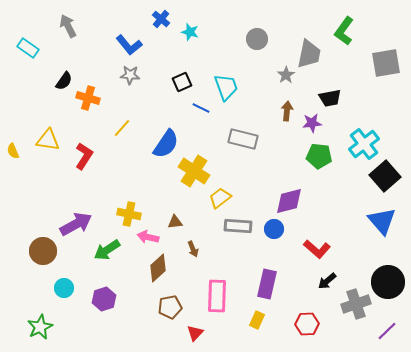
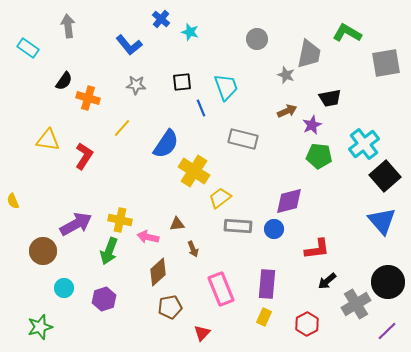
gray arrow at (68, 26): rotated 20 degrees clockwise
green L-shape at (344, 31): moved 3 px right, 2 px down; rotated 84 degrees clockwise
gray star at (130, 75): moved 6 px right, 10 px down
gray star at (286, 75): rotated 18 degrees counterclockwise
black square at (182, 82): rotated 18 degrees clockwise
blue line at (201, 108): rotated 42 degrees clockwise
brown arrow at (287, 111): rotated 60 degrees clockwise
purple star at (312, 123): moved 2 px down; rotated 18 degrees counterclockwise
yellow semicircle at (13, 151): moved 50 px down
yellow cross at (129, 214): moved 9 px left, 6 px down
brown triangle at (175, 222): moved 2 px right, 2 px down
red L-shape at (317, 249): rotated 48 degrees counterclockwise
green arrow at (107, 250): moved 2 px right, 1 px down; rotated 36 degrees counterclockwise
brown diamond at (158, 268): moved 4 px down
purple rectangle at (267, 284): rotated 8 degrees counterclockwise
pink rectangle at (217, 296): moved 4 px right, 7 px up; rotated 24 degrees counterclockwise
gray cross at (356, 304): rotated 12 degrees counterclockwise
yellow rectangle at (257, 320): moved 7 px right, 3 px up
red hexagon at (307, 324): rotated 25 degrees counterclockwise
green star at (40, 327): rotated 10 degrees clockwise
red triangle at (195, 333): moved 7 px right
